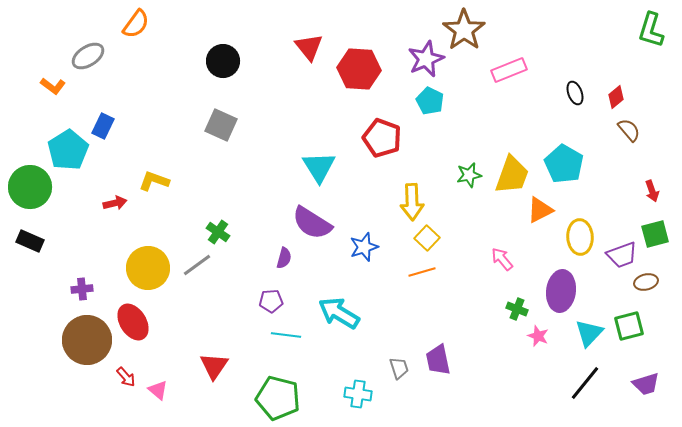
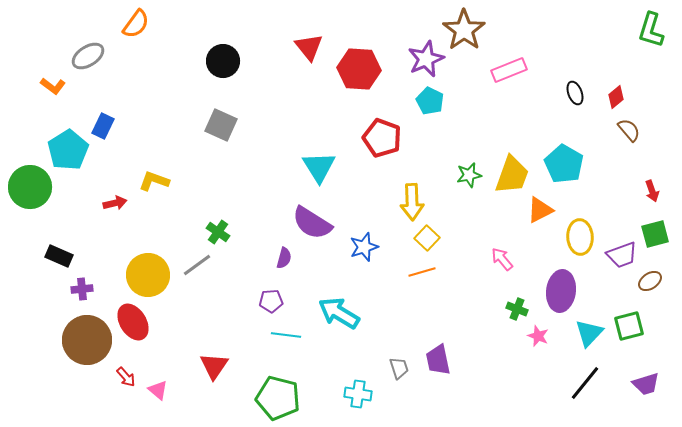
black rectangle at (30, 241): moved 29 px right, 15 px down
yellow circle at (148, 268): moved 7 px down
brown ellipse at (646, 282): moved 4 px right, 1 px up; rotated 20 degrees counterclockwise
